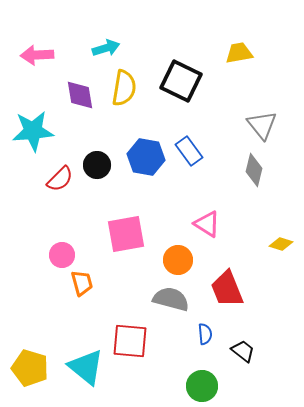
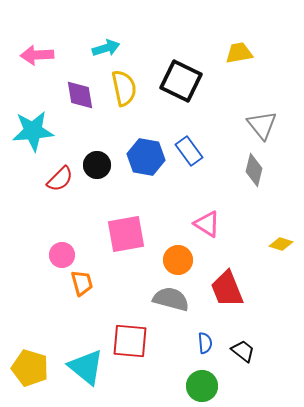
yellow semicircle: rotated 21 degrees counterclockwise
blue semicircle: moved 9 px down
